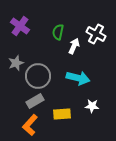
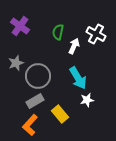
cyan arrow: rotated 45 degrees clockwise
white star: moved 5 px left, 6 px up; rotated 16 degrees counterclockwise
yellow rectangle: moved 2 px left; rotated 54 degrees clockwise
